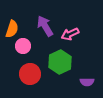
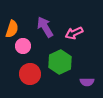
purple arrow: moved 1 px down
pink arrow: moved 4 px right, 1 px up
